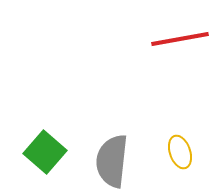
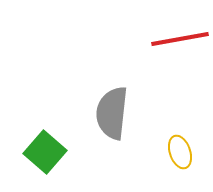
gray semicircle: moved 48 px up
